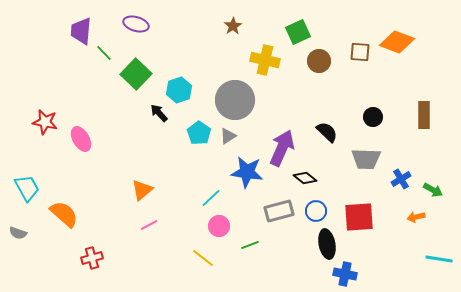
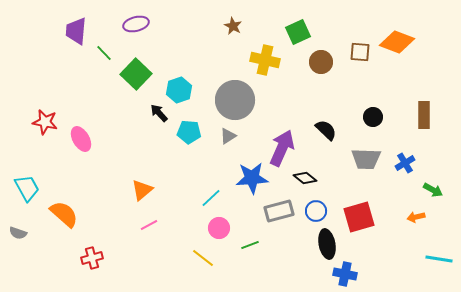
purple ellipse at (136, 24): rotated 30 degrees counterclockwise
brown star at (233, 26): rotated 12 degrees counterclockwise
purple trapezoid at (81, 31): moved 5 px left
brown circle at (319, 61): moved 2 px right, 1 px down
black semicircle at (327, 132): moved 1 px left, 2 px up
cyan pentagon at (199, 133): moved 10 px left, 1 px up; rotated 30 degrees counterclockwise
blue star at (247, 172): moved 5 px right, 6 px down; rotated 12 degrees counterclockwise
blue cross at (401, 179): moved 4 px right, 16 px up
red square at (359, 217): rotated 12 degrees counterclockwise
pink circle at (219, 226): moved 2 px down
